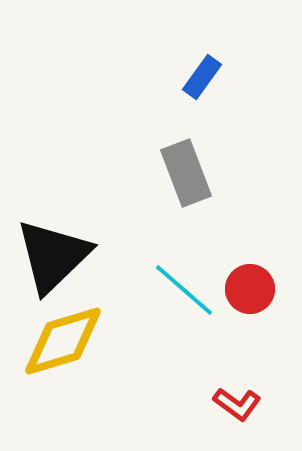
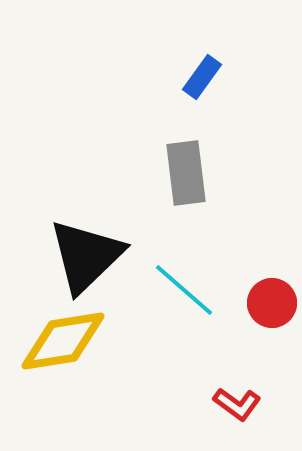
gray rectangle: rotated 14 degrees clockwise
black triangle: moved 33 px right
red circle: moved 22 px right, 14 px down
yellow diamond: rotated 8 degrees clockwise
